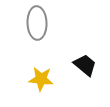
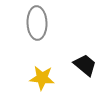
yellow star: moved 1 px right, 1 px up
